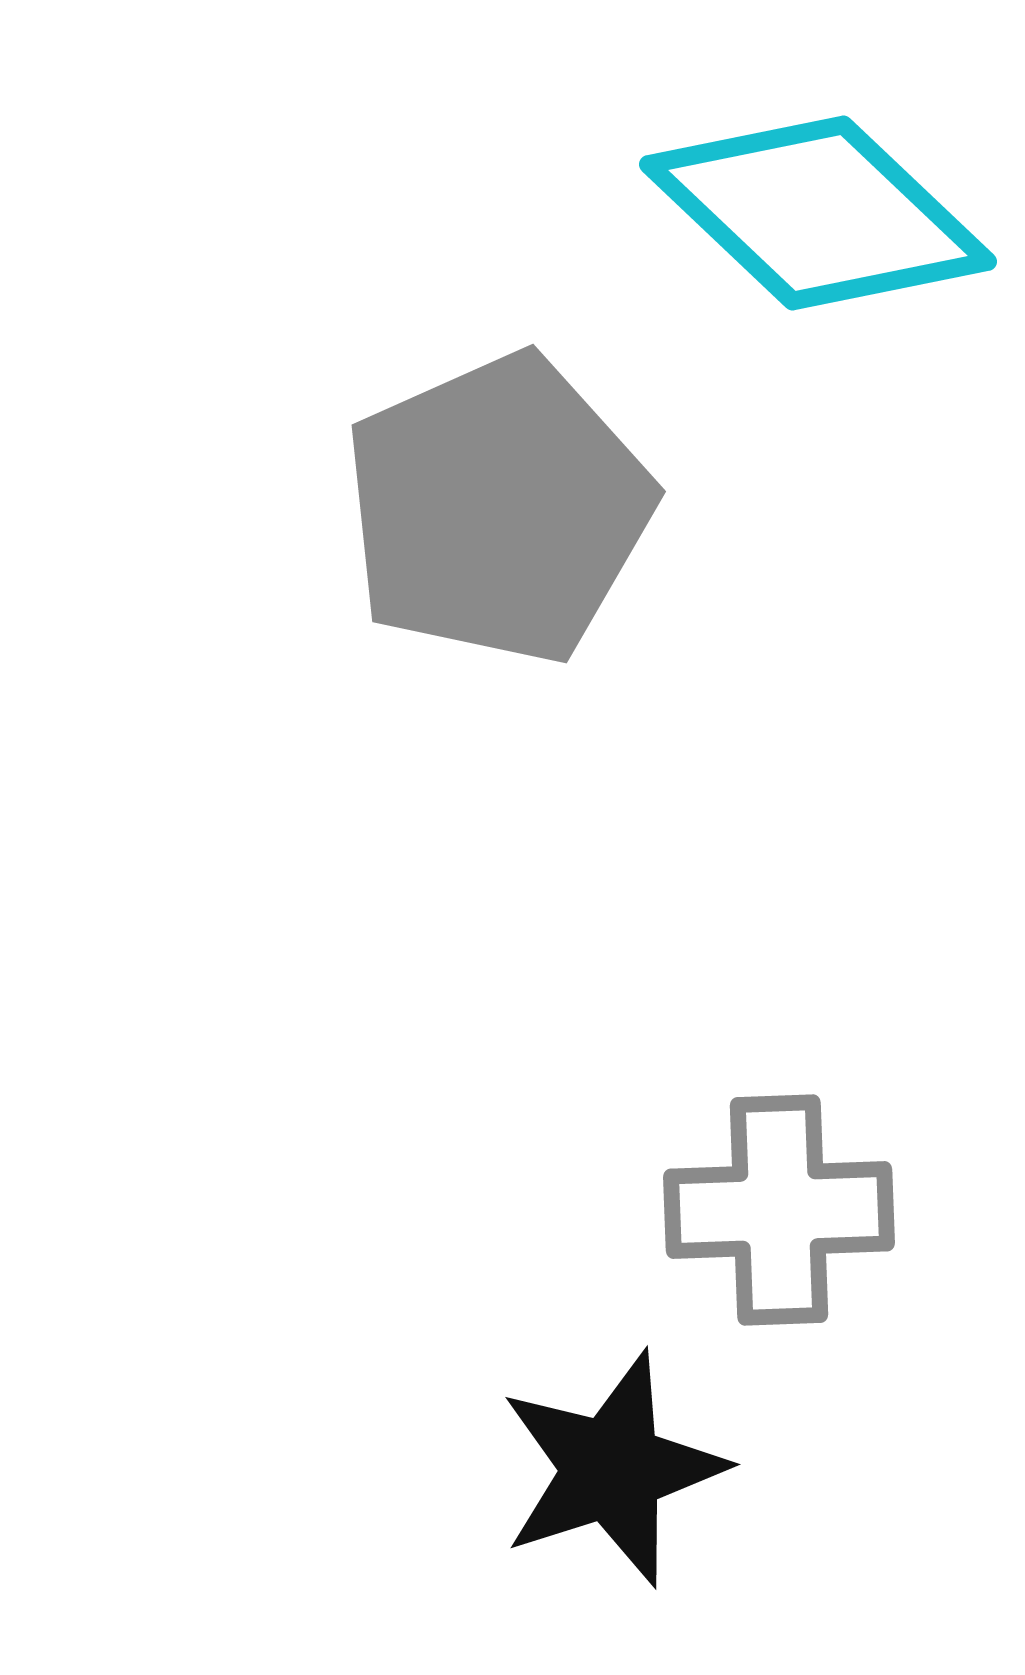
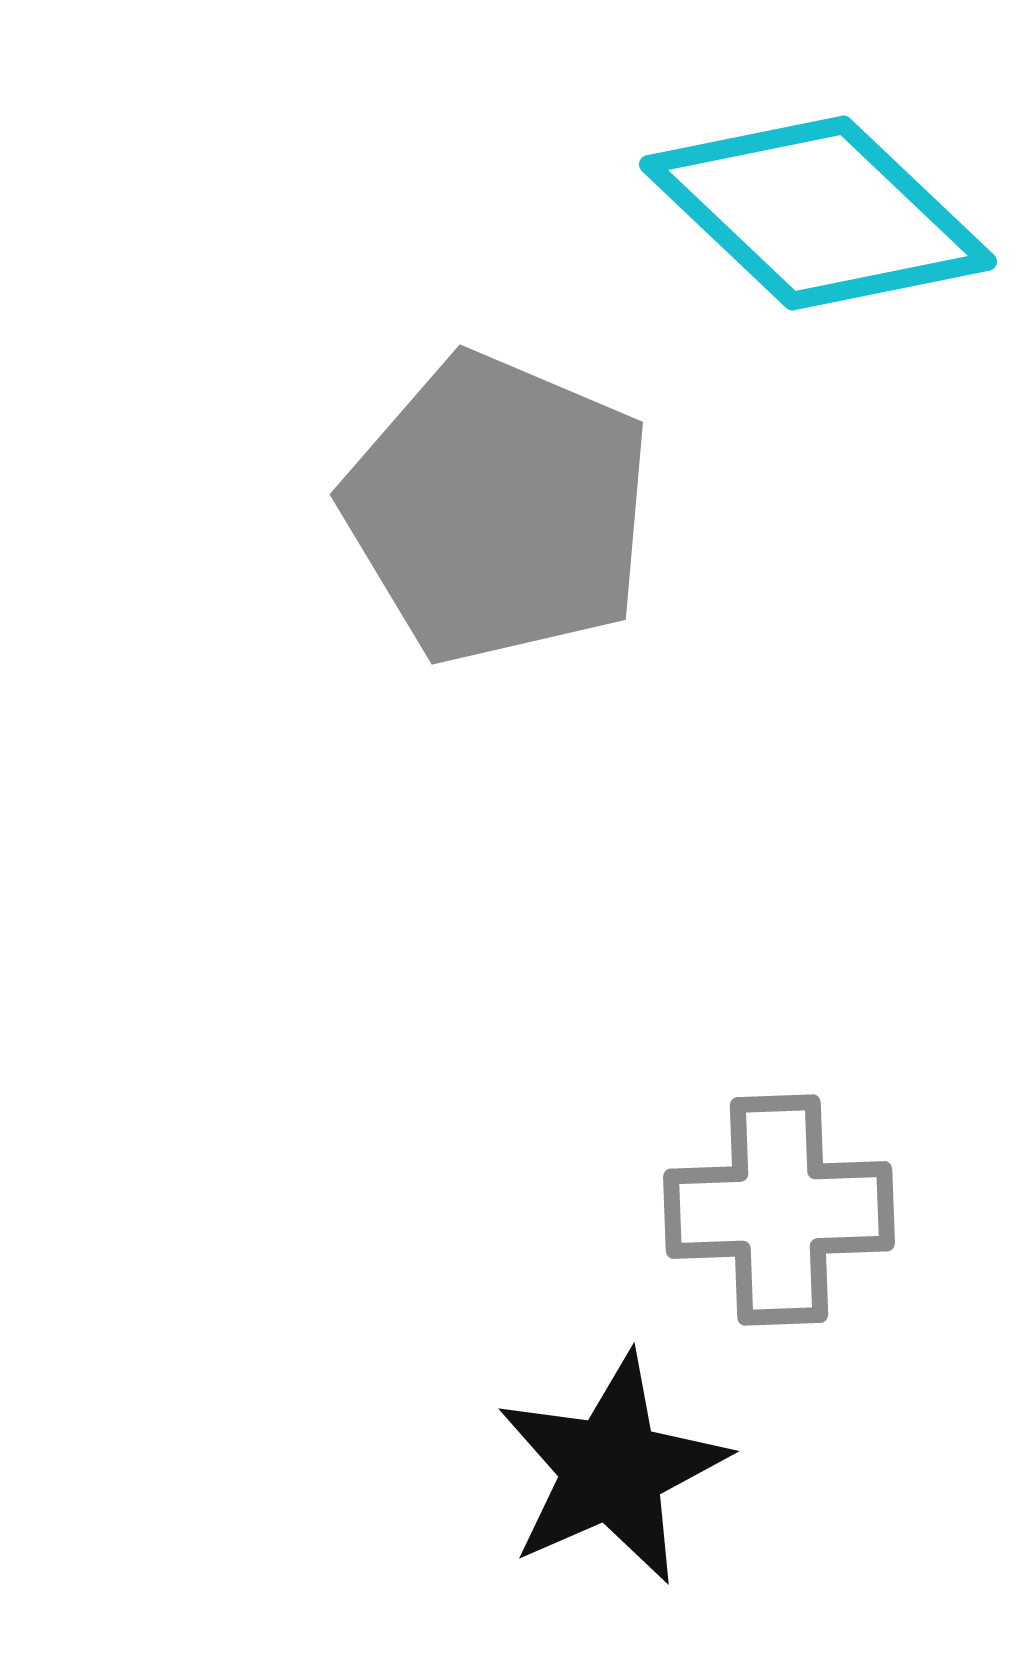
gray pentagon: rotated 25 degrees counterclockwise
black star: rotated 6 degrees counterclockwise
